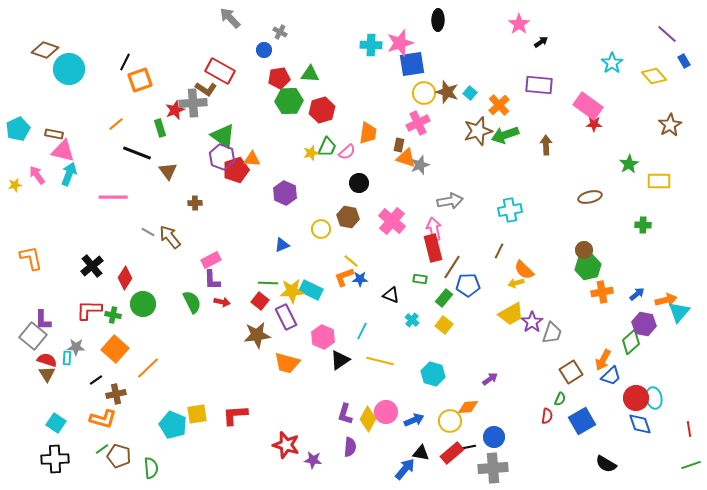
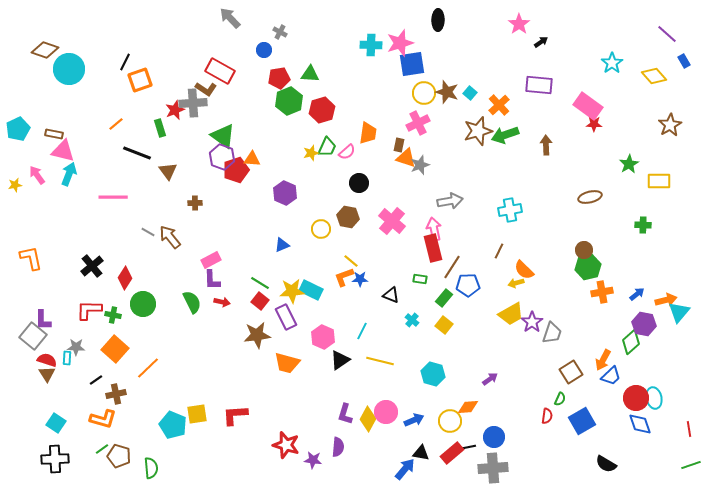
green hexagon at (289, 101): rotated 20 degrees counterclockwise
green line at (268, 283): moved 8 px left; rotated 30 degrees clockwise
purple semicircle at (350, 447): moved 12 px left
